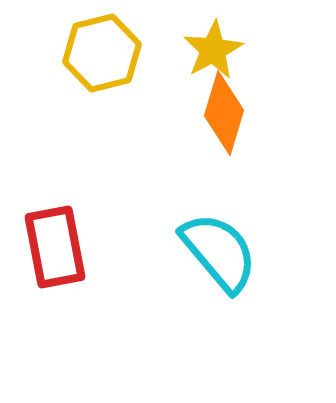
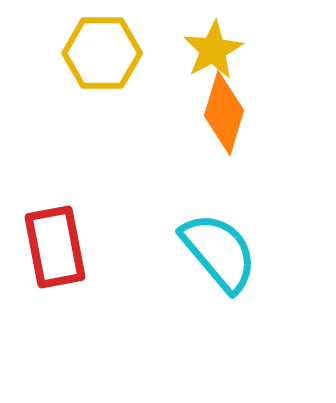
yellow hexagon: rotated 14 degrees clockwise
